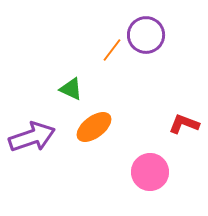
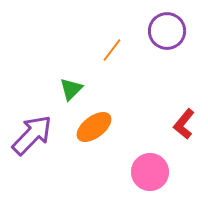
purple circle: moved 21 px right, 4 px up
green triangle: rotated 50 degrees clockwise
red L-shape: rotated 72 degrees counterclockwise
purple arrow: moved 2 px up; rotated 27 degrees counterclockwise
